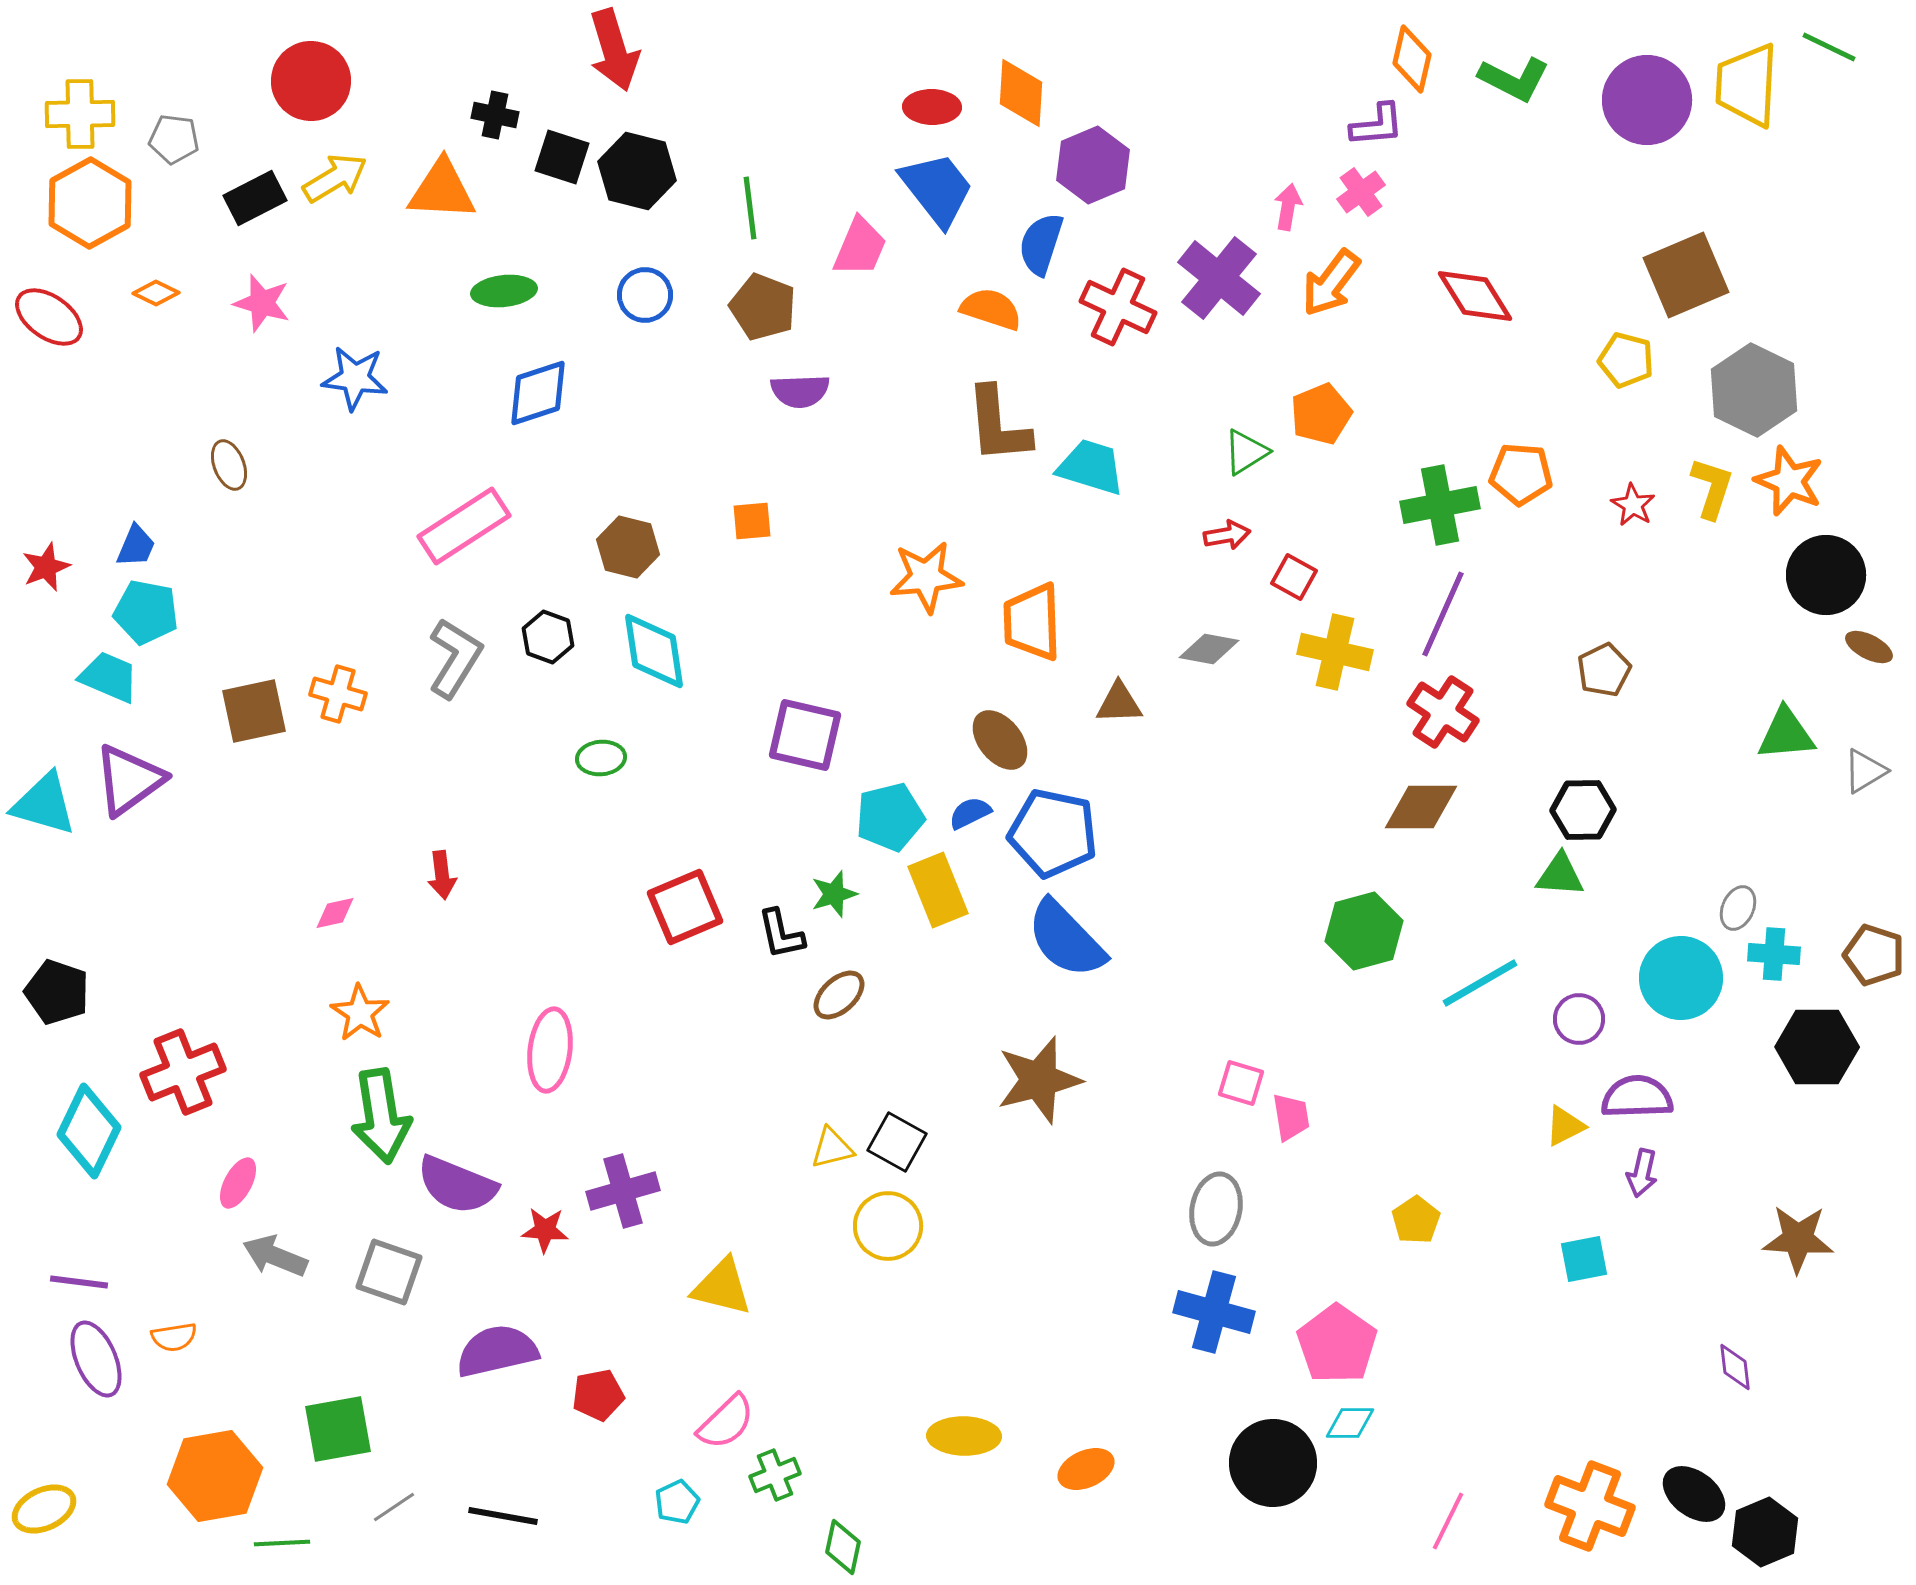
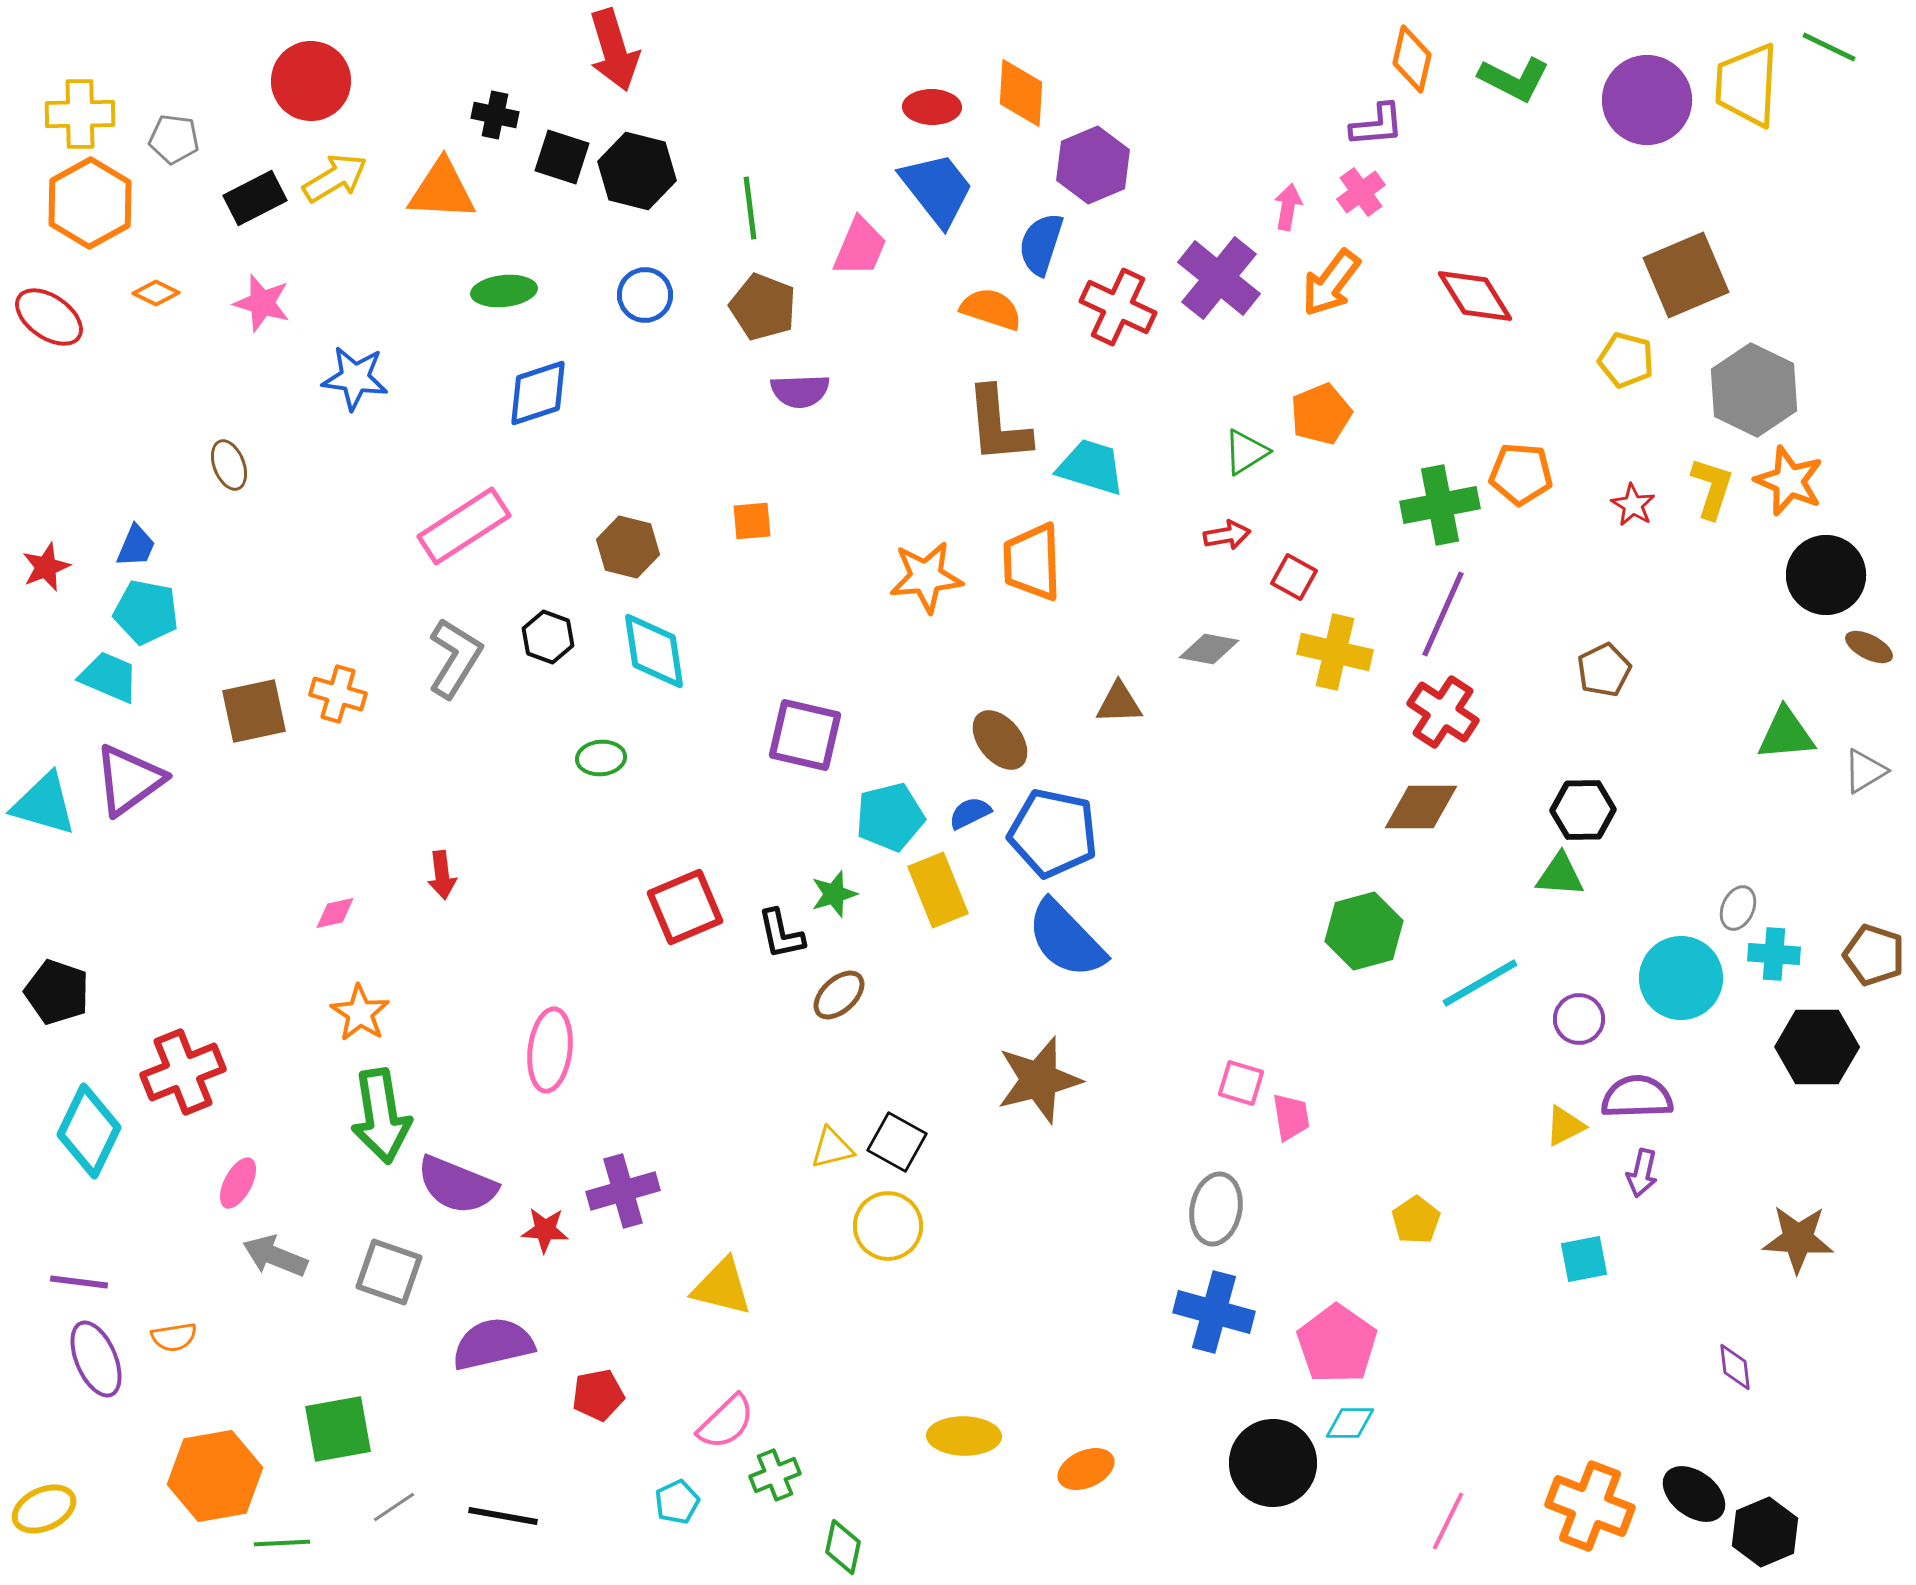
orange trapezoid at (1032, 622): moved 60 px up
purple semicircle at (497, 1351): moved 4 px left, 7 px up
